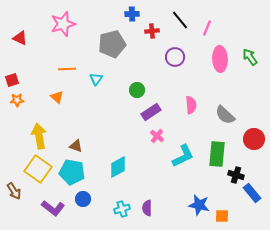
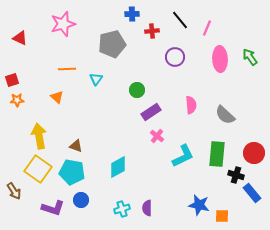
red circle: moved 14 px down
blue circle: moved 2 px left, 1 px down
purple L-shape: rotated 20 degrees counterclockwise
